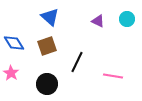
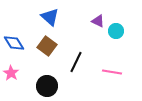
cyan circle: moved 11 px left, 12 px down
brown square: rotated 36 degrees counterclockwise
black line: moved 1 px left
pink line: moved 1 px left, 4 px up
black circle: moved 2 px down
